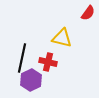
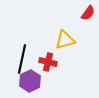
yellow triangle: moved 3 px right, 2 px down; rotated 30 degrees counterclockwise
black line: moved 1 px down
purple hexagon: moved 1 px left, 1 px down
